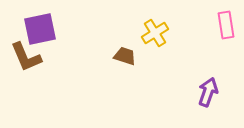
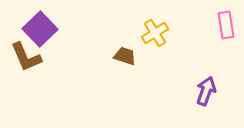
purple square: rotated 32 degrees counterclockwise
purple arrow: moved 2 px left, 1 px up
